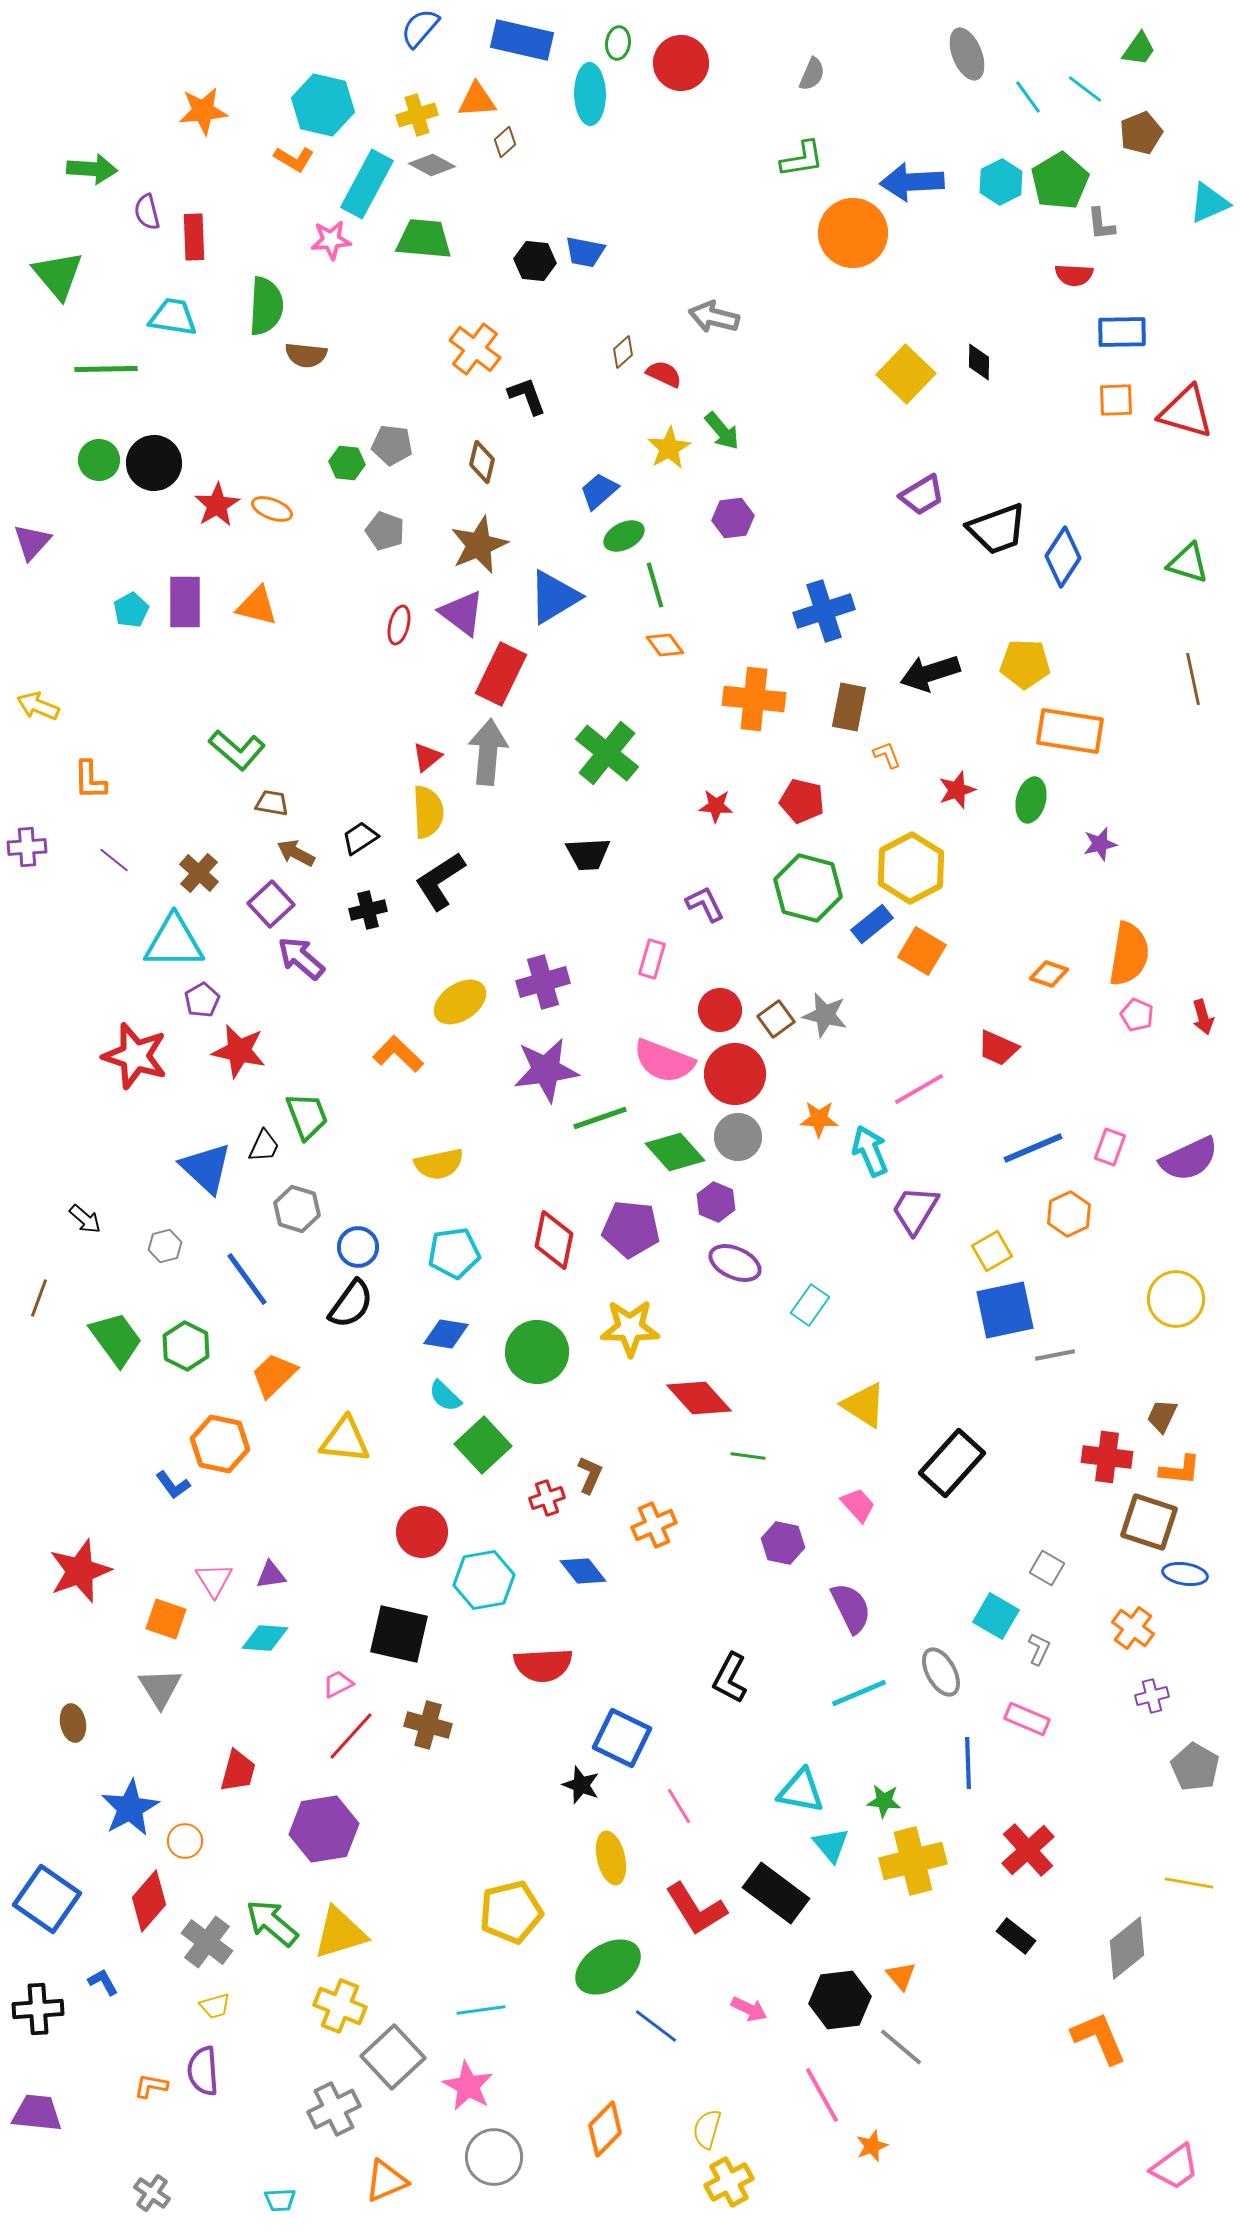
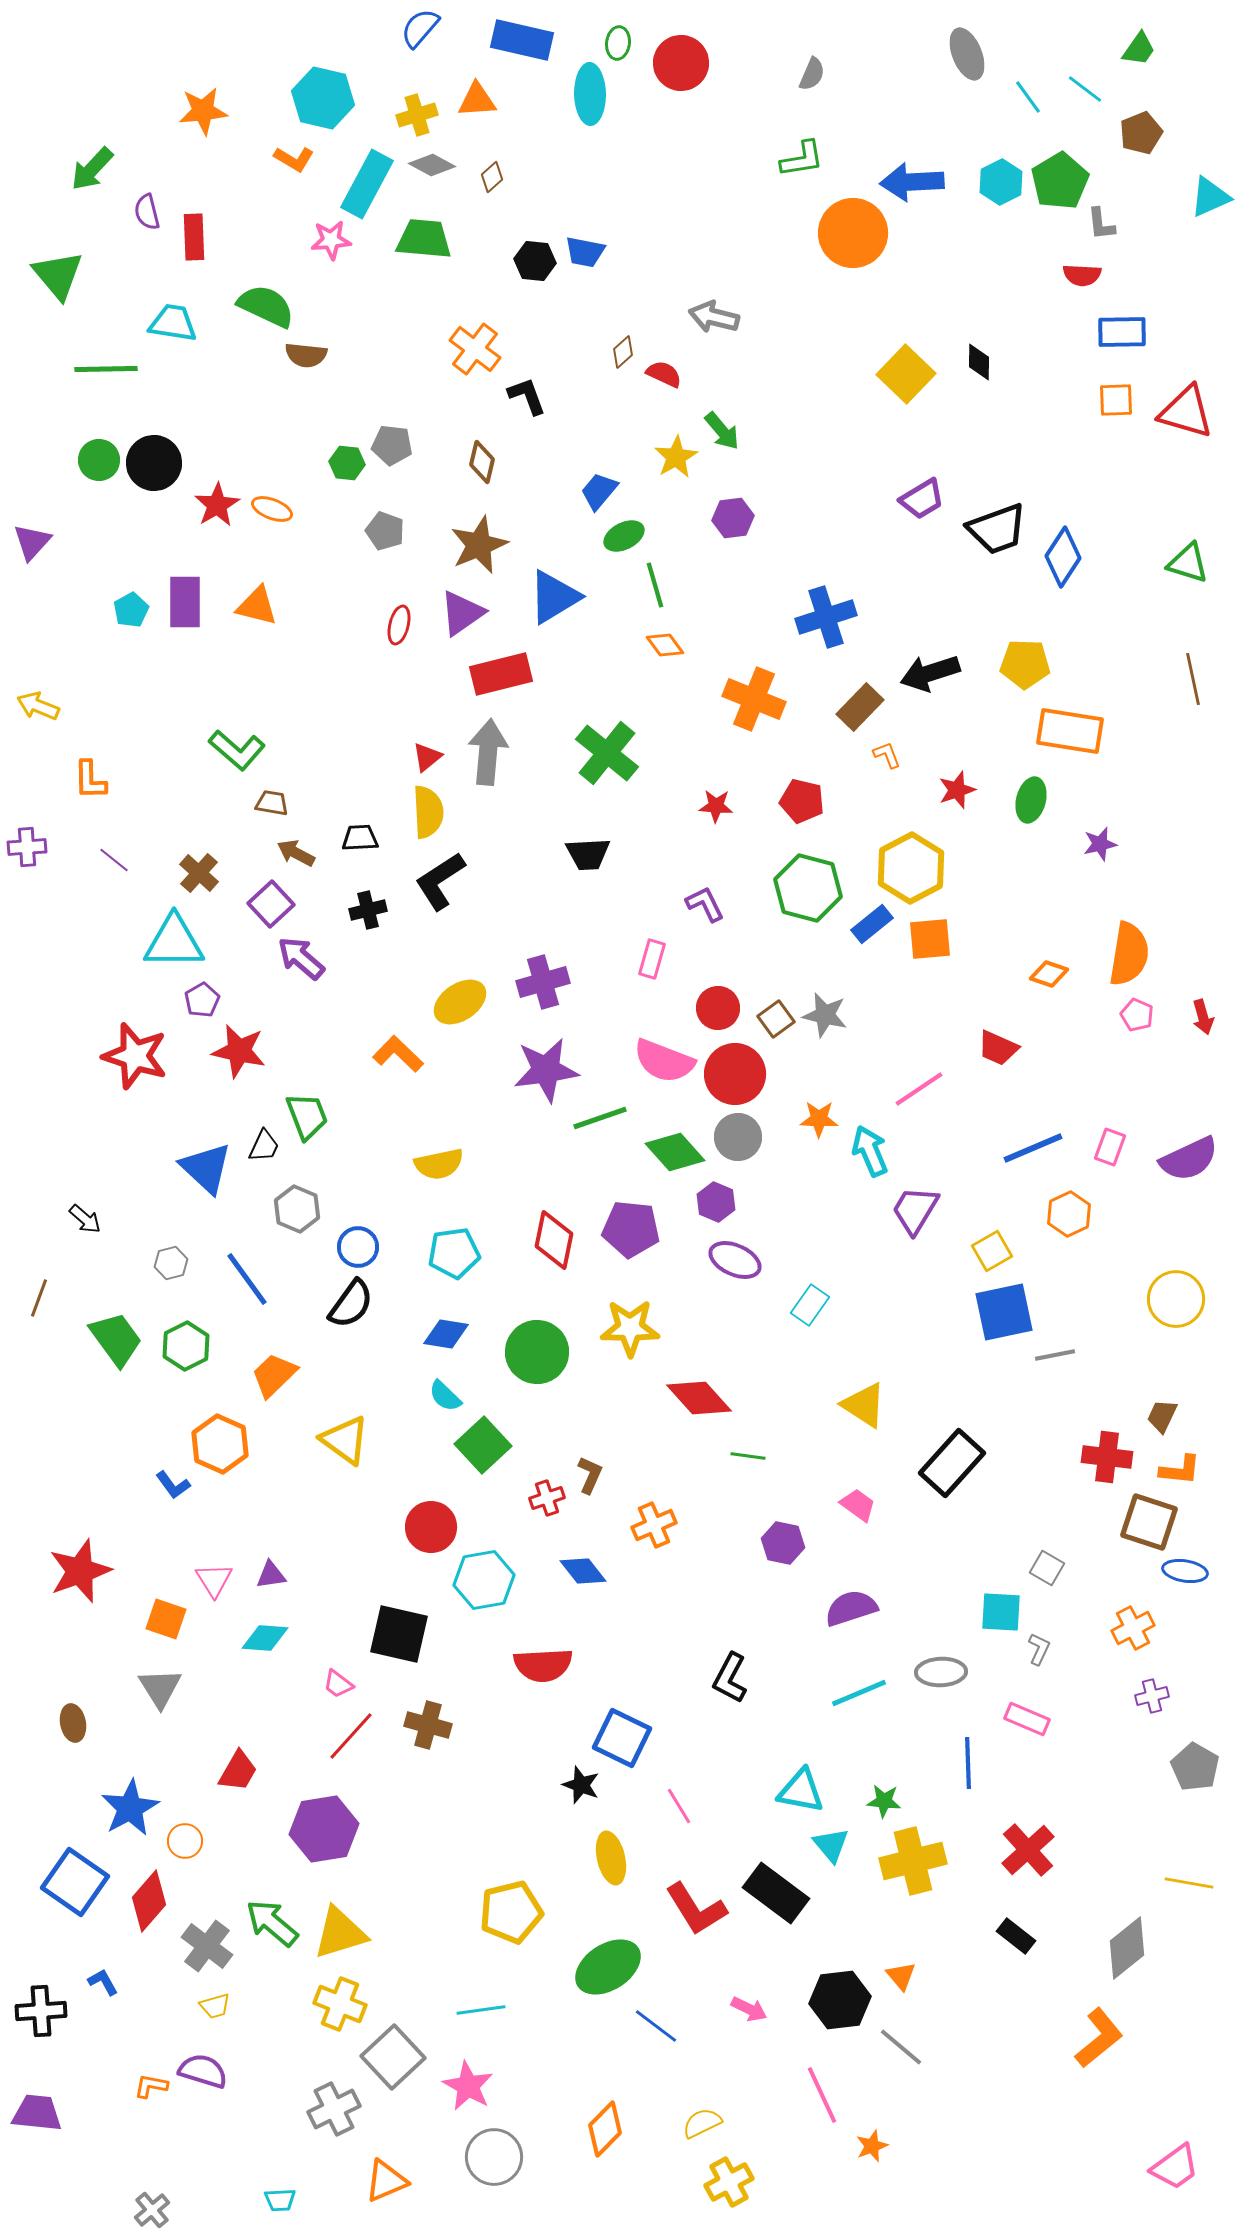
cyan hexagon at (323, 105): moved 7 px up
brown diamond at (505, 142): moved 13 px left, 35 px down
green arrow at (92, 169): rotated 129 degrees clockwise
cyan triangle at (1209, 203): moved 1 px right, 6 px up
red semicircle at (1074, 275): moved 8 px right
green semicircle at (266, 306): rotated 68 degrees counterclockwise
cyan trapezoid at (173, 317): moved 6 px down
yellow star at (669, 448): moved 7 px right, 9 px down
blue trapezoid at (599, 491): rotated 9 degrees counterclockwise
purple trapezoid at (922, 495): moved 4 px down
blue cross at (824, 611): moved 2 px right, 6 px down
purple triangle at (462, 613): rotated 48 degrees clockwise
red rectangle at (501, 674): rotated 50 degrees clockwise
orange cross at (754, 699): rotated 16 degrees clockwise
brown rectangle at (849, 707): moved 11 px right; rotated 33 degrees clockwise
black trapezoid at (360, 838): rotated 30 degrees clockwise
orange square at (922, 951): moved 8 px right, 12 px up; rotated 36 degrees counterclockwise
red circle at (720, 1010): moved 2 px left, 2 px up
pink line at (919, 1089): rotated 4 degrees counterclockwise
gray hexagon at (297, 1209): rotated 6 degrees clockwise
gray hexagon at (165, 1246): moved 6 px right, 17 px down
purple ellipse at (735, 1263): moved 3 px up
blue square at (1005, 1310): moved 1 px left, 2 px down
green hexagon at (186, 1346): rotated 6 degrees clockwise
yellow triangle at (345, 1440): rotated 30 degrees clockwise
orange hexagon at (220, 1444): rotated 12 degrees clockwise
pink trapezoid at (858, 1505): rotated 12 degrees counterclockwise
red circle at (422, 1532): moved 9 px right, 5 px up
blue ellipse at (1185, 1574): moved 3 px up
purple semicircle at (851, 1608): rotated 82 degrees counterclockwise
cyan square at (996, 1616): moved 5 px right, 4 px up; rotated 27 degrees counterclockwise
orange cross at (1133, 1628): rotated 27 degrees clockwise
gray ellipse at (941, 1672): rotated 63 degrees counterclockwise
pink trapezoid at (338, 1684): rotated 116 degrees counterclockwise
red trapezoid at (238, 1771): rotated 15 degrees clockwise
blue square at (47, 1899): moved 28 px right, 17 px up
gray cross at (207, 1942): moved 4 px down
yellow cross at (340, 2006): moved 2 px up
black cross at (38, 2009): moved 3 px right, 2 px down
orange L-shape at (1099, 2038): rotated 74 degrees clockwise
purple semicircle at (203, 2071): rotated 111 degrees clockwise
pink line at (822, 2095): rotated 4 degrees clockwise
yellow semicircle at (707, 2129): moved 5 px left, 6 px up; rotated 48 degrees clockwise
gray cross at (152, 2193): moved 17 px down; rotated 15 degrees clockwise
